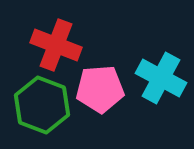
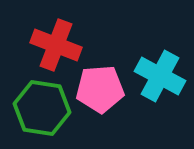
cyan cross: moved 1 px left, 2 px up
green hexagon: moved 3 px down; rotated 12 degrees counterclockwise
